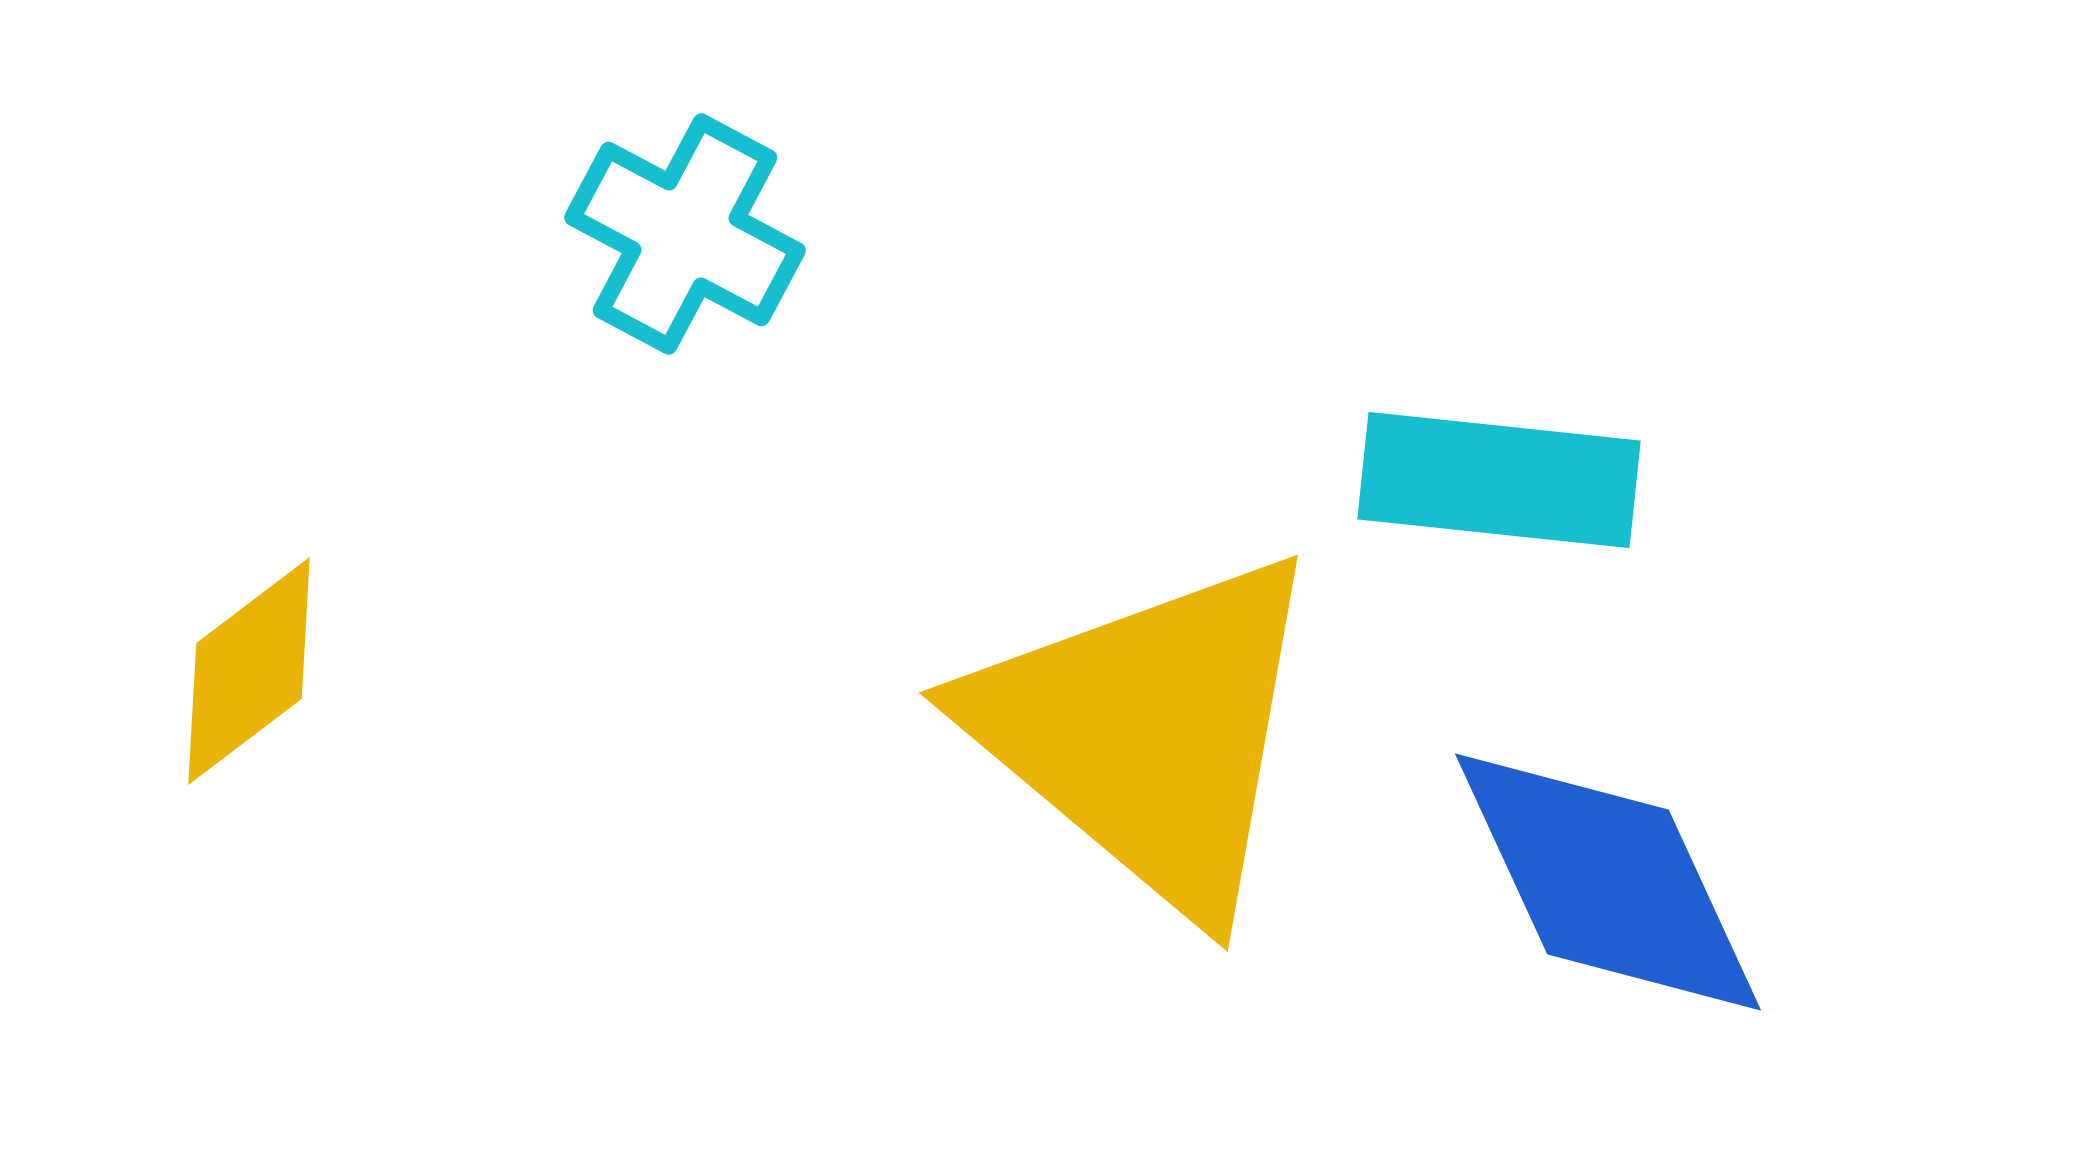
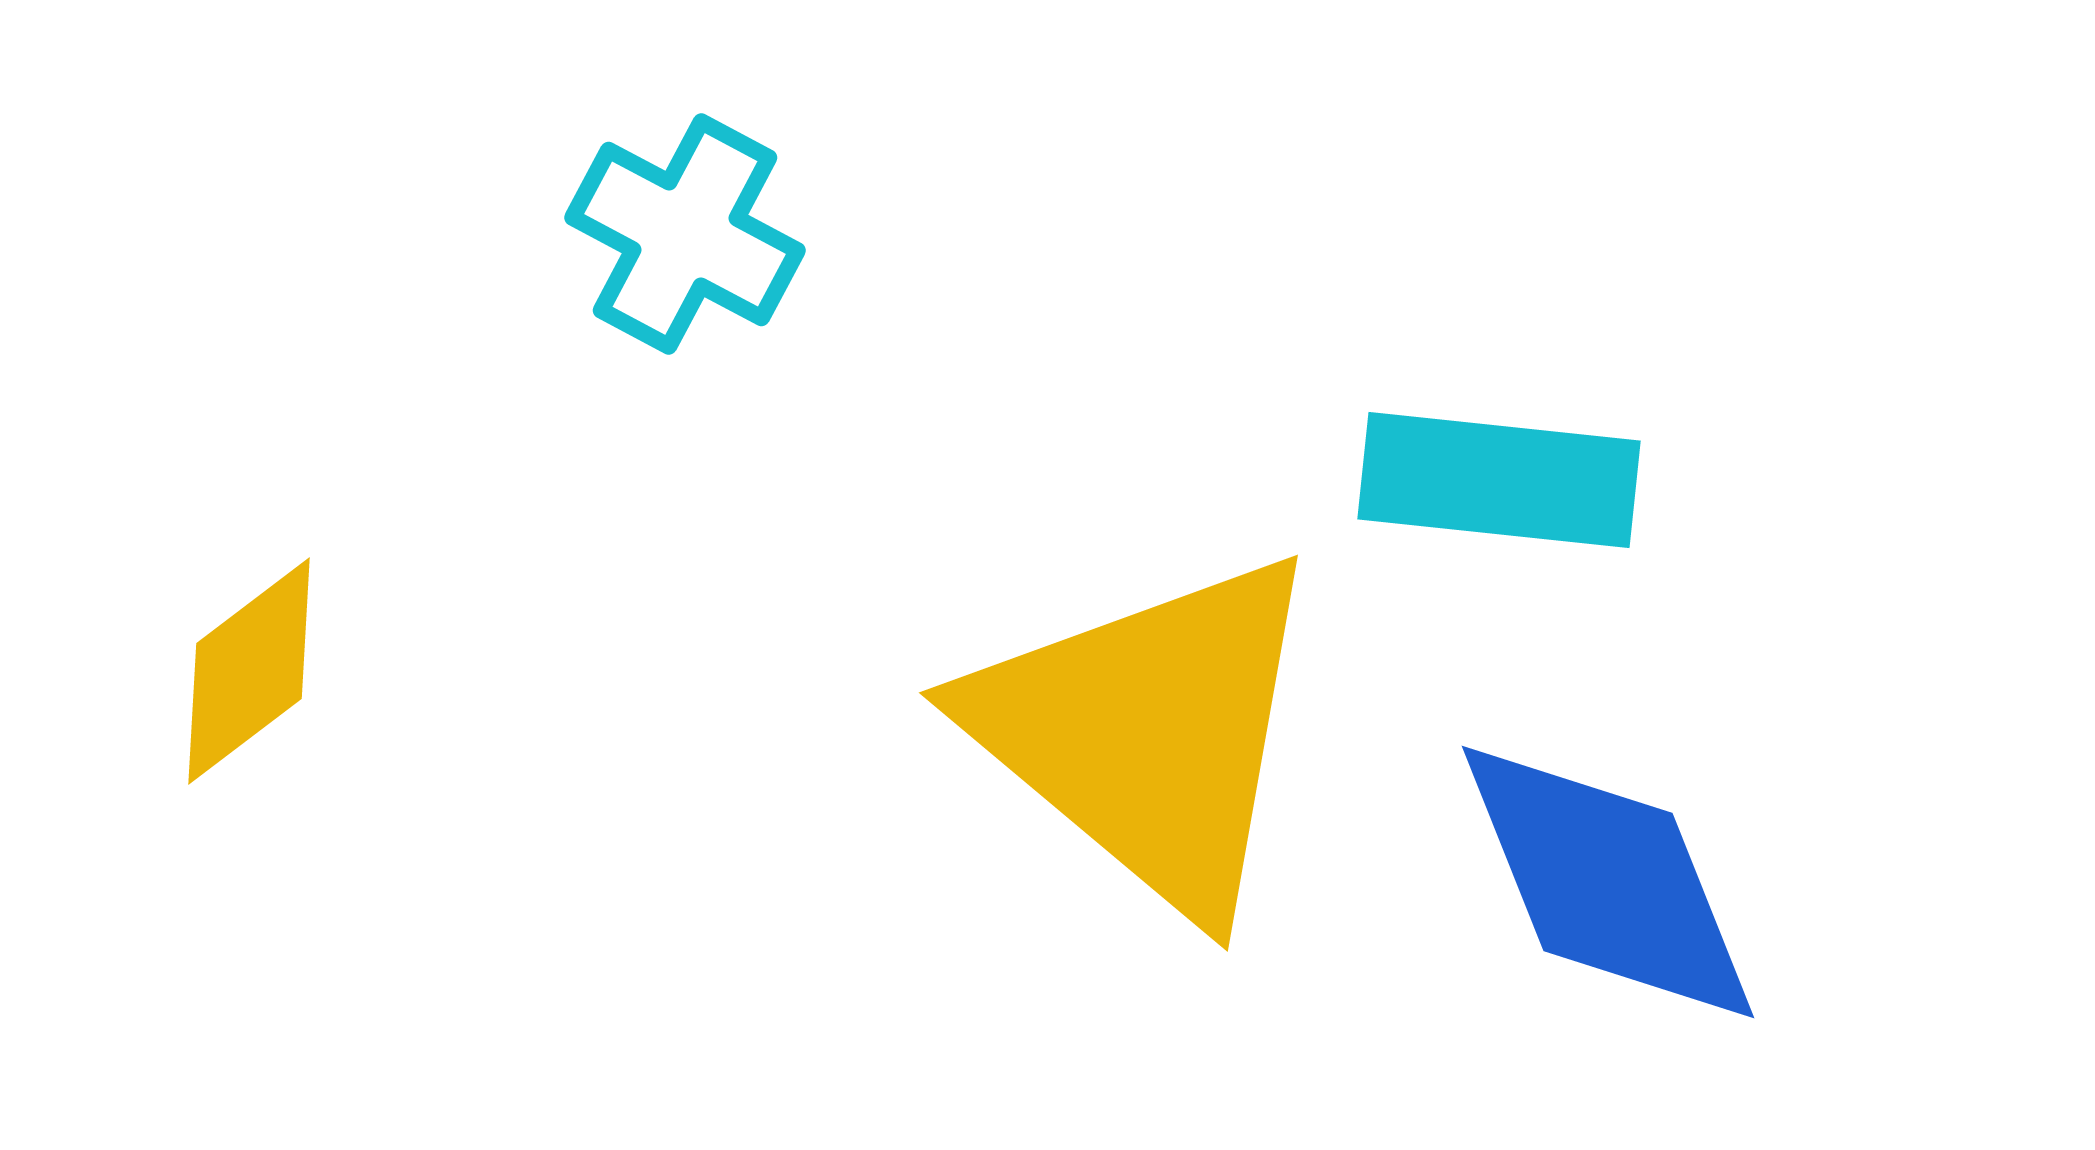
blue diamond: rotated 3 degrees clockwise
